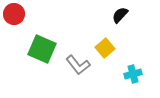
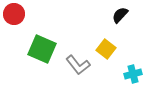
yellow square: moved 1 px right, 1 px down; rotated 12 degrees counterclockwise
